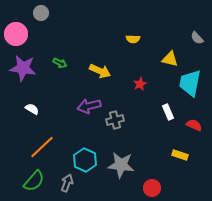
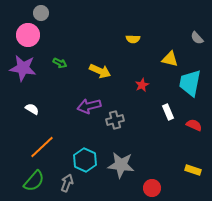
pink circle: moved 12 px right, 1 px down
red star: moved 2 px right, 1 px down
yellow rectangle: moved 13 px right, 15 px down
